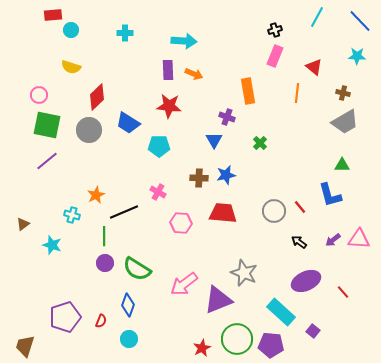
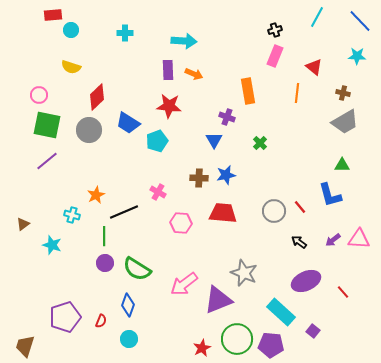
cyan pentagon at (159, 146): moved 2 px left, 5 px up; rotated 20 degrees counterclockwise
